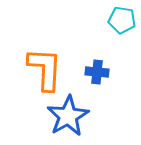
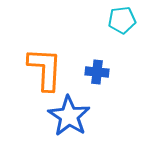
cyan pentagon: rotated 16 degrees counterclockwise
blue star: moved 1 px right; rotated 9 degrees counterclockwise
